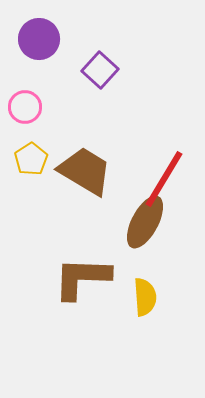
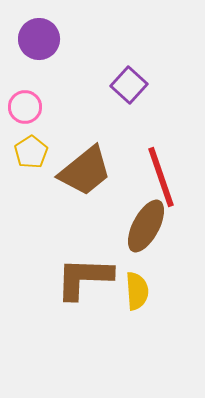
purple square: moved 29 px right, 15 px down
yellow pentagon: moved 7 px up
brown trapezoid: rotated 110 degrees clockwise
red line: moved 3 px left, 2 px up; rotated 50 degrees counterclockwise
brown ellipse: moved 1 px right, 4 px down
brown L-shape: moved 2 px right
yellow semicircle: moved 8 px left, 6 px up
